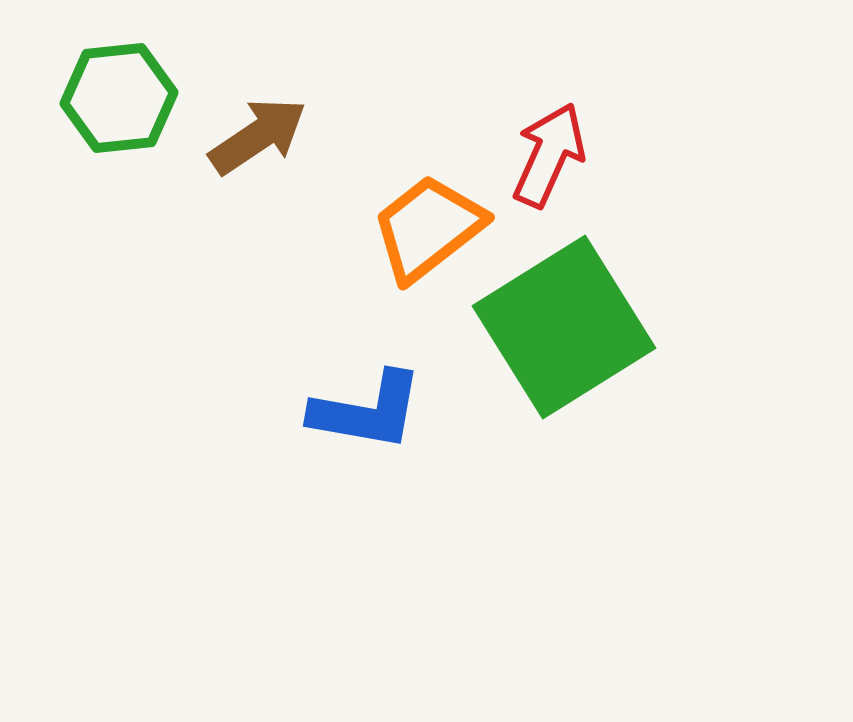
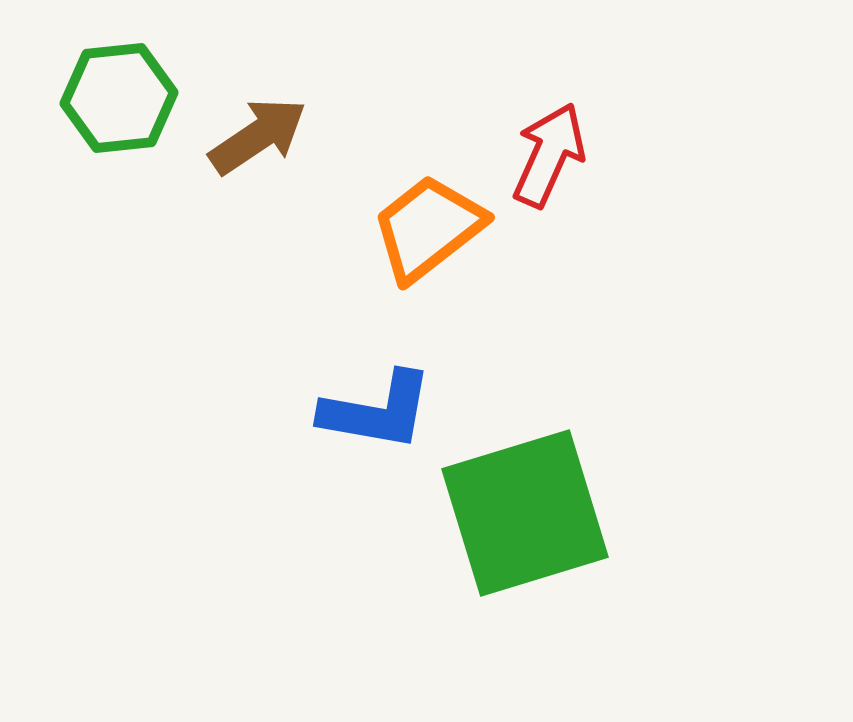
green square: moved 39 px left, 186 px down; rotated 15 degrees clockwise
blue L-shape: moved 10 px right
